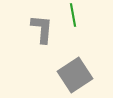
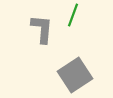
green line: rotated 30 degrees clockwise
